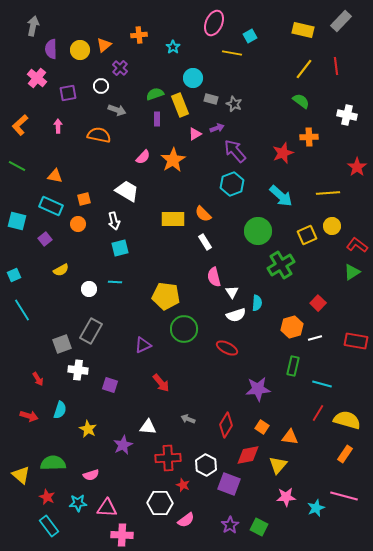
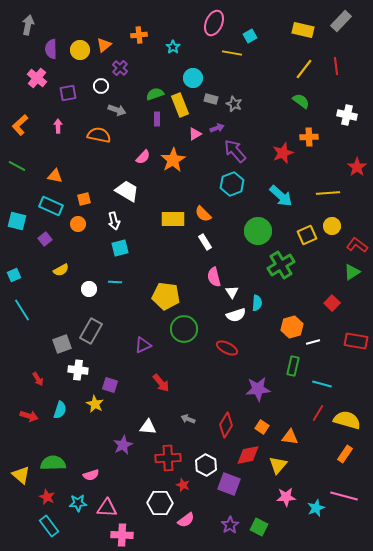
gray arrow at (33, 26): moved 5 px left, 1 px up
red square at (318, 303): moved 14 px right
white line at (315, 338): moved 2 px left, 4 px down
yellow star at (88, 429): moved 7 px right, 25 px up
